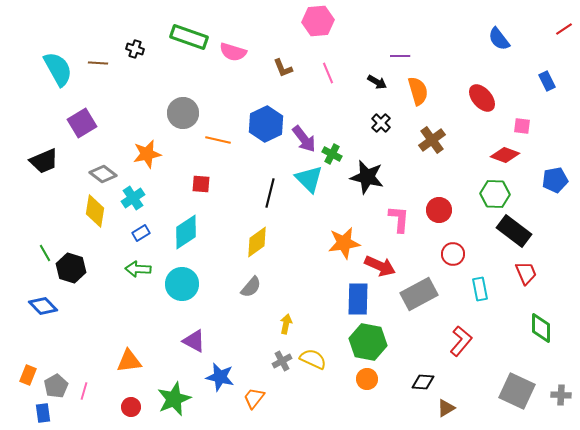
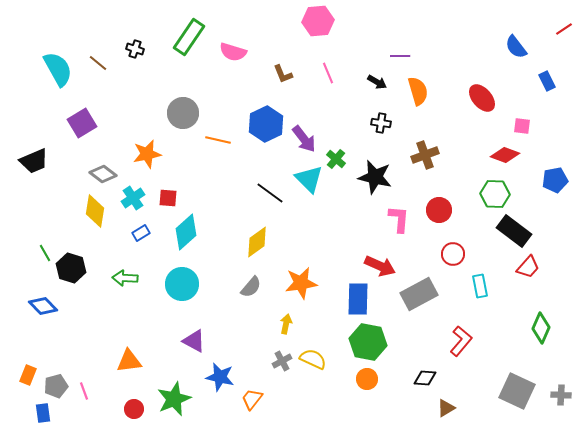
green rectangle at (189, 37): rotated 75 degrees counterclockwise
blue semicircle at (499, 39): moved 17 px right, 8 px down
brown line at (98, 63): rotated 36 degrees clockwise
brown L-shape at (283, 68): moved 6 px down
black cross at (381, 123): rotated 36 degrees counterclockwise
brown cross at (432, 140): moved 7 px left, 15 px down; rotated 16 degrees clockwise
green cross at (332, 154): moved 4 px right, 5 px down; rotated 12 degrees clockwise
black trapezoid at (44, 161): moved 10 px left
black star at (367, 177): moved 8 px right
red square at (201, 184): moved 33 px left, 14 px down
black line at (270, 193): rotated 68 degrees counterclockwise
cyan diamond at (186, 232): rotated 9 degrees counterclockwise
orange star at (344, 243): moved 43 px left, 40 px down
green arrow at (138, 269): moved 13 px left, 9 px down
red trapezoid at (526, 273): moved 2 px right, 6 px up; rotated 65 degrees clockwise
cyan rectangle at (480, 289): moved 3 px up
green diamond at (541, 328): rotated 24 degrees clockwise
black diamond at (423, 382): moved 2 px right, 4 px up
gray pentagon at (56, 386): rotated 15 degrees clockwise
pink line at (84, 391): rotated 36 degrees counterclockwise
orange trapezoid at (254, 398): moved 2 px left, 1 px down
red circle at (131, 407): moved 3 px right, 2 px down
